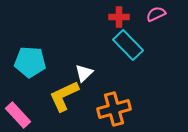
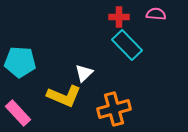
pink semicircle: rotated 30 degrees clockwise
cyan rectangle: moved 1 px left
cyan pentagon: moved 10 px left
yellow L-shape: rotated 132 degrees counterclockwise
pink rectangle: moved 2 px up
